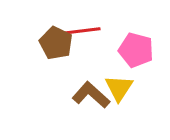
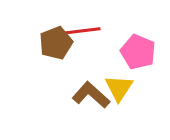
brown pentagon: rotated 24 degrees clockwise
pink pentagon: moved 2 px right, 2 px down; rotated 8 degrees clockwise
